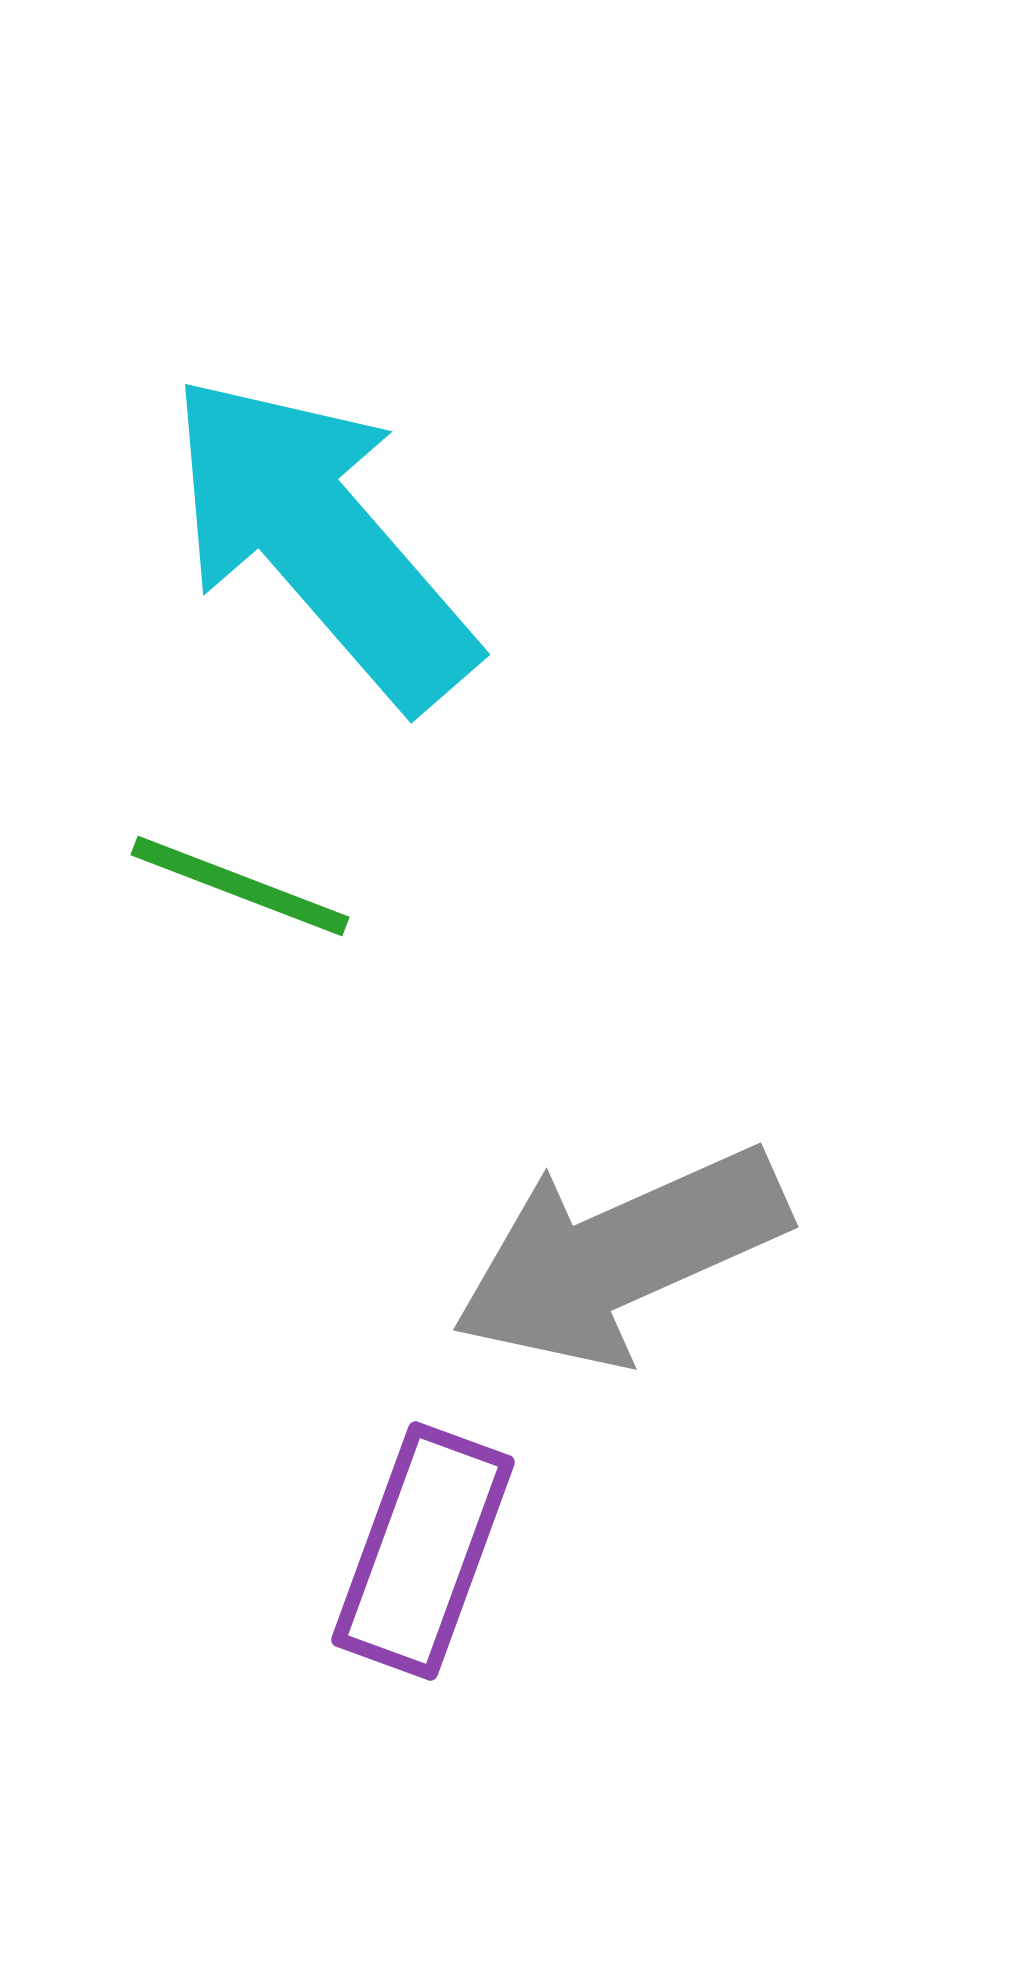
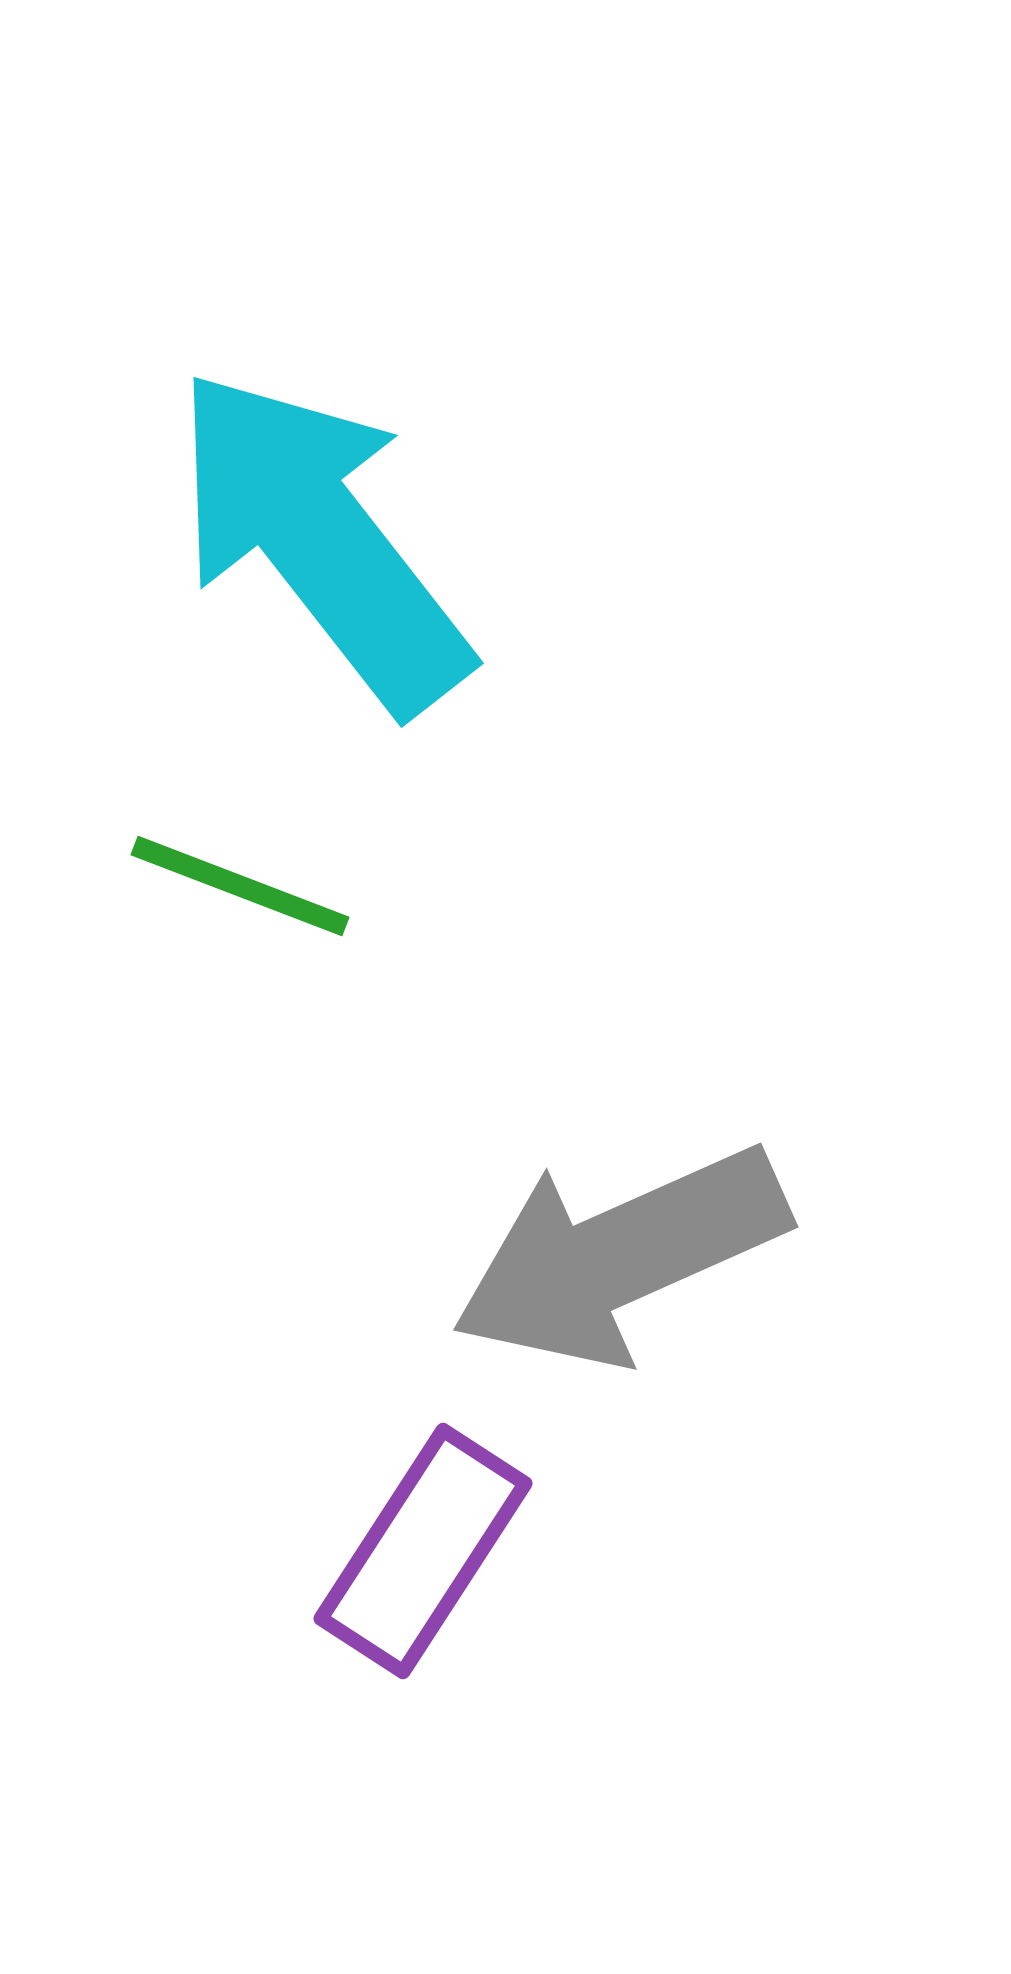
cyan arrow: rotated 3 degrees clockwise
purple rectangle: rotated 13 degrees clockwise
